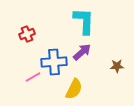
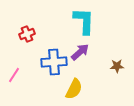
purple arrow: moved 2 px left
pink line: moved 19 px left, 2 px up; rotated 28 degrees counterclockwise
